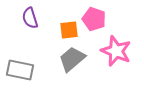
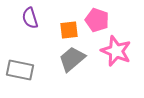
pink pentagon: moved 3 px right, 1 px down
